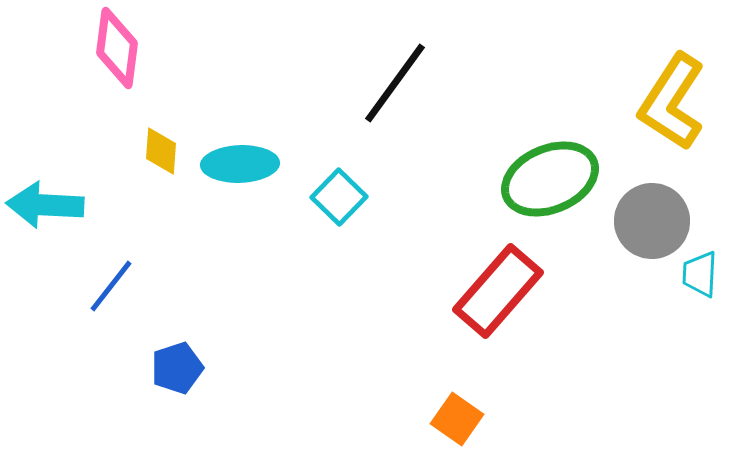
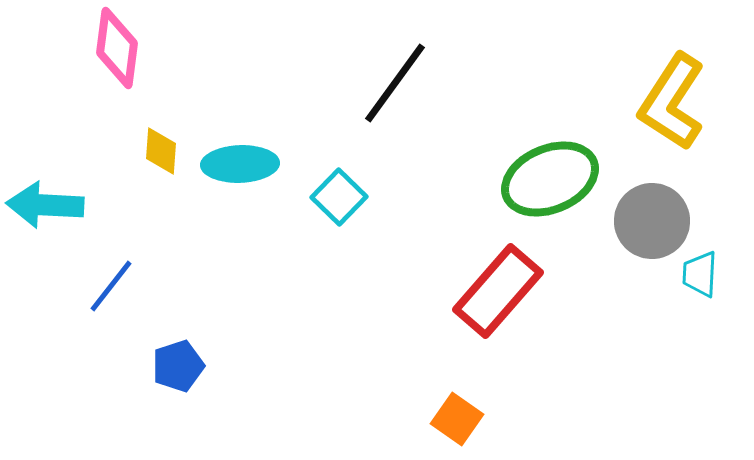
blue pentagon: moved 1 px right, 2 px up
